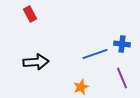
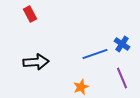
blue cross: rotated 28 degrees clockwise
